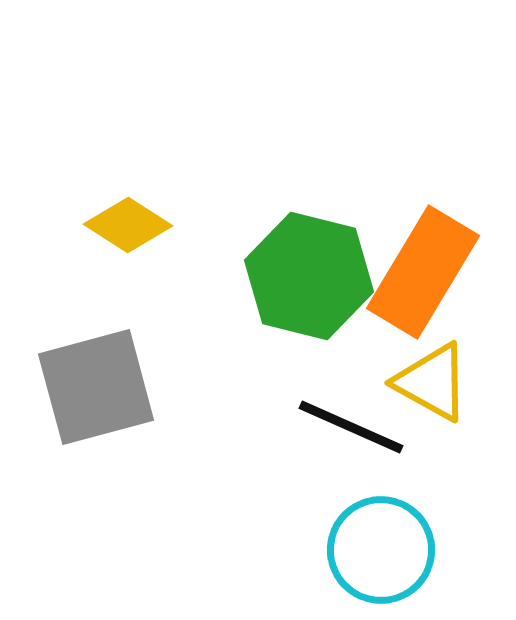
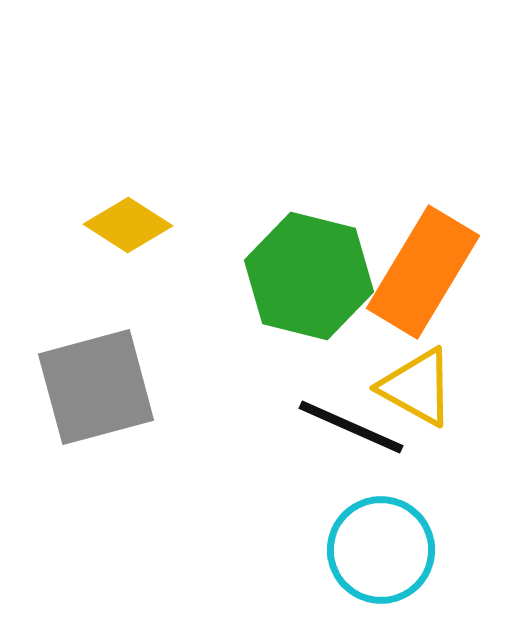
yellow triangle: moved 15 px left, 5 px down
